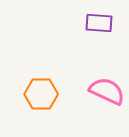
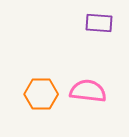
pink semicircle: moved 19 px left; rotated 18 degrees counterclockwise
